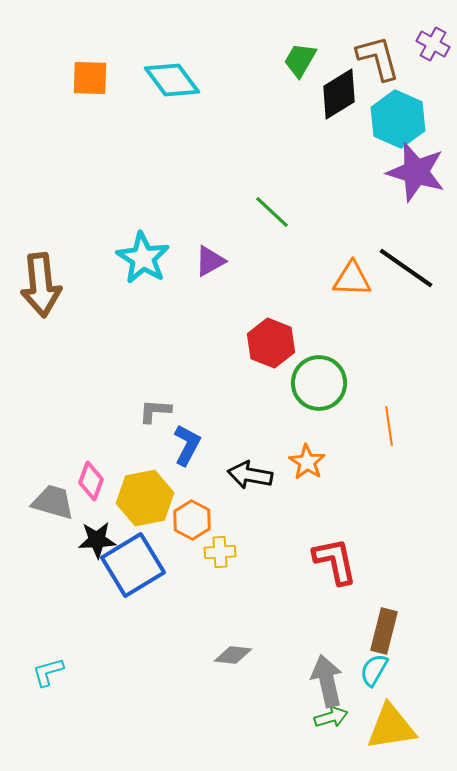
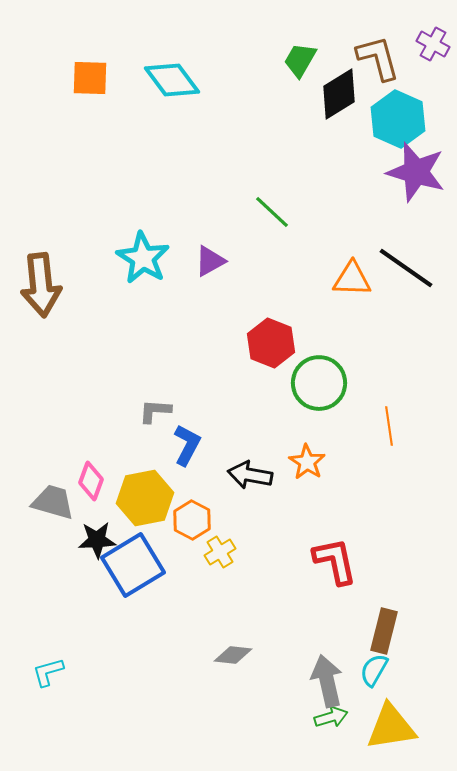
yellow cross: rotated 28 degrees counterclockwise
